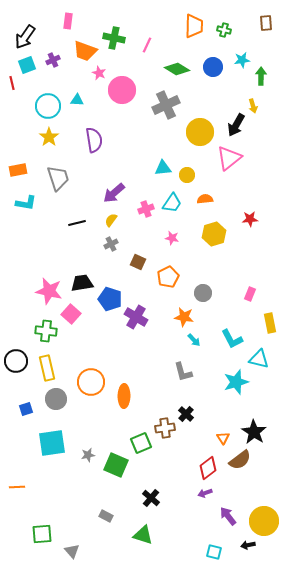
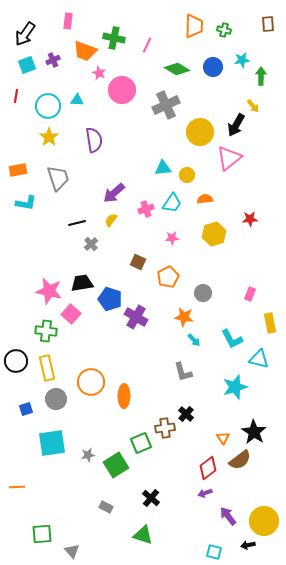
brown rectangle at (266, 23): moved 2 px right, 1 px down
black arrow at (25, 37): moved 3 px up
red line at (12, 83): moved 4 px right, 13 px down; rotated 24 degrees clockwise
yellow arrow at (253, 106): rotated 24 degrees counterclockwise
pink star at (172, 238): rotated 16 degrees counterclockwise
gray cross at (111, 244): moved 20 px left; rotated 16 degrees counterclockwise
cyan star at (236, 382): moved 1 px left, 5 px down
green square at (116, 465): rotated 35 degrees clockwise
gray rectangle at (106, 516): moved 9 px up
